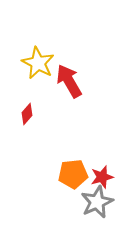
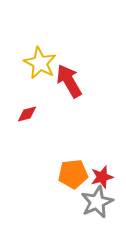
yellow star: moved 2 px right
red diamond: rotated 35 degrees clockwise
